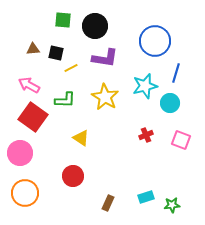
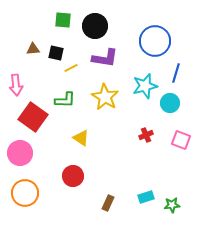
pink arrow: moved 13 px left; rotated 125 degrees counterclockwise
